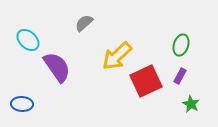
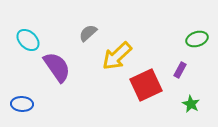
gray semicircle: moved 4 px right, 10 px down
green ellipse: moved 16 px right, 6 px up; rotated 55 degrees clockwise
purple rectangle: moved 6 px up
red square: moved 4 px down
